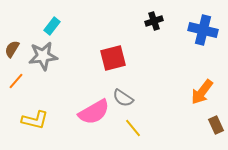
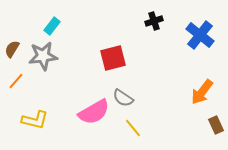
blue cross: moved 3 px left, 5 px down; rotated 24 degrees clockwise
